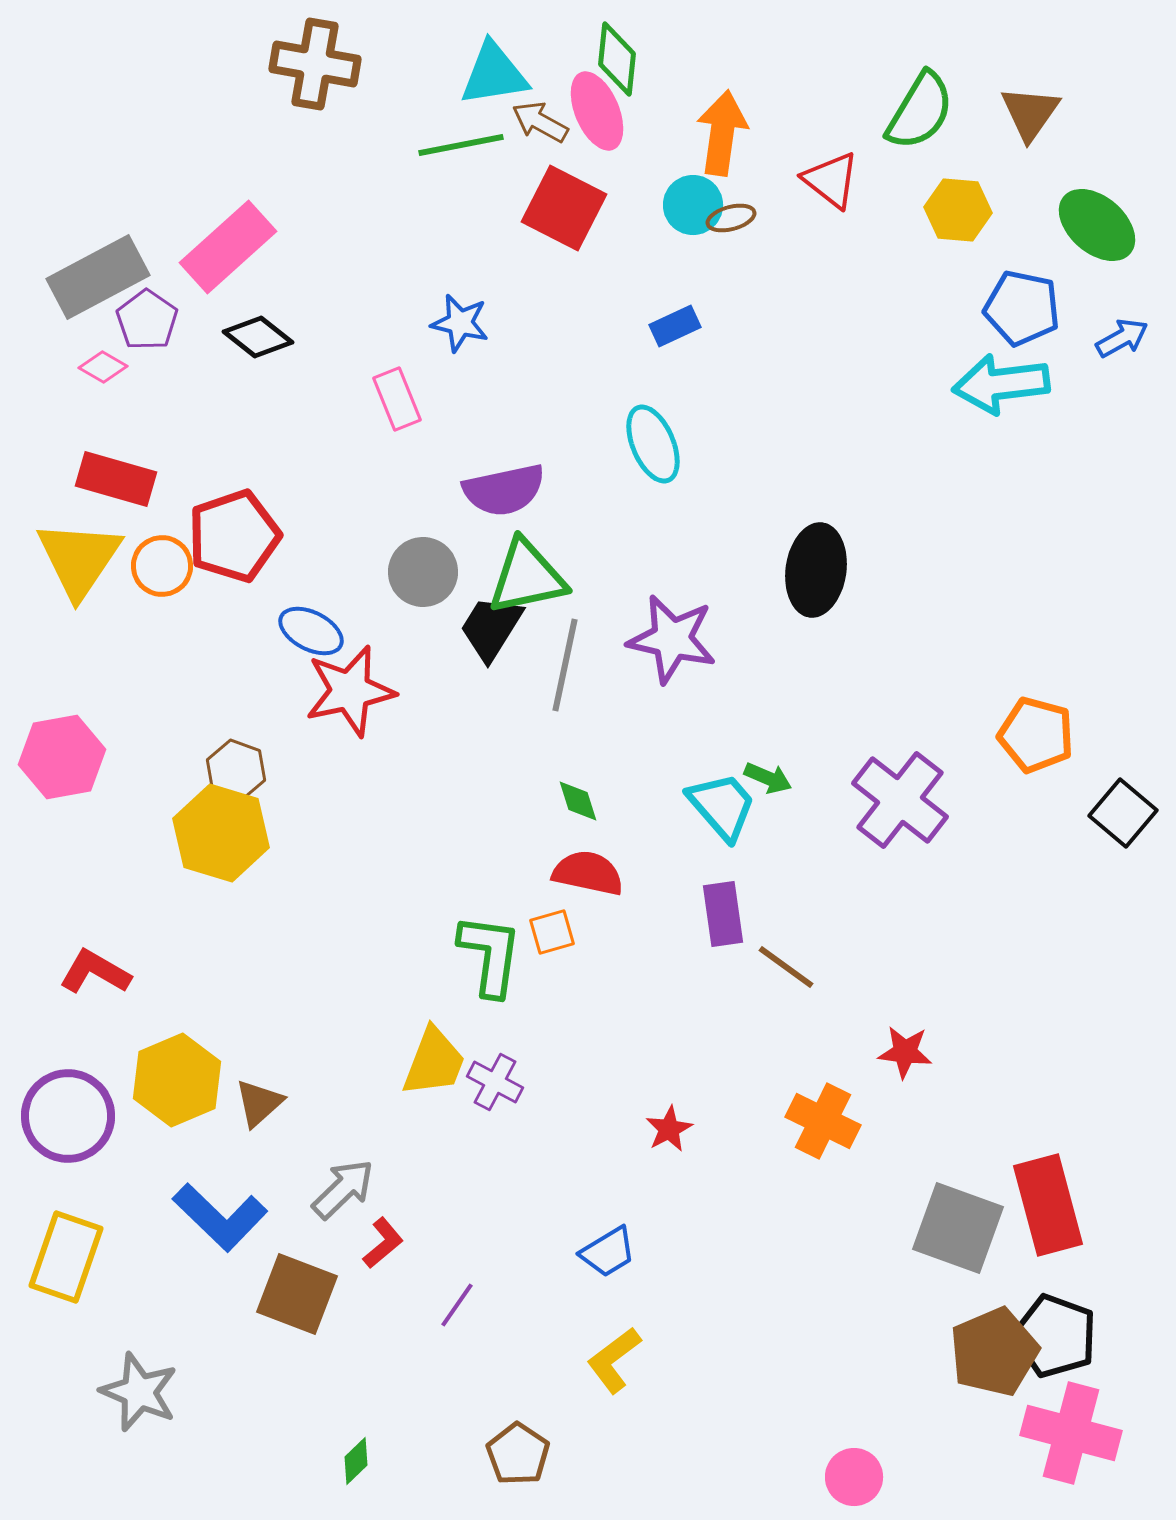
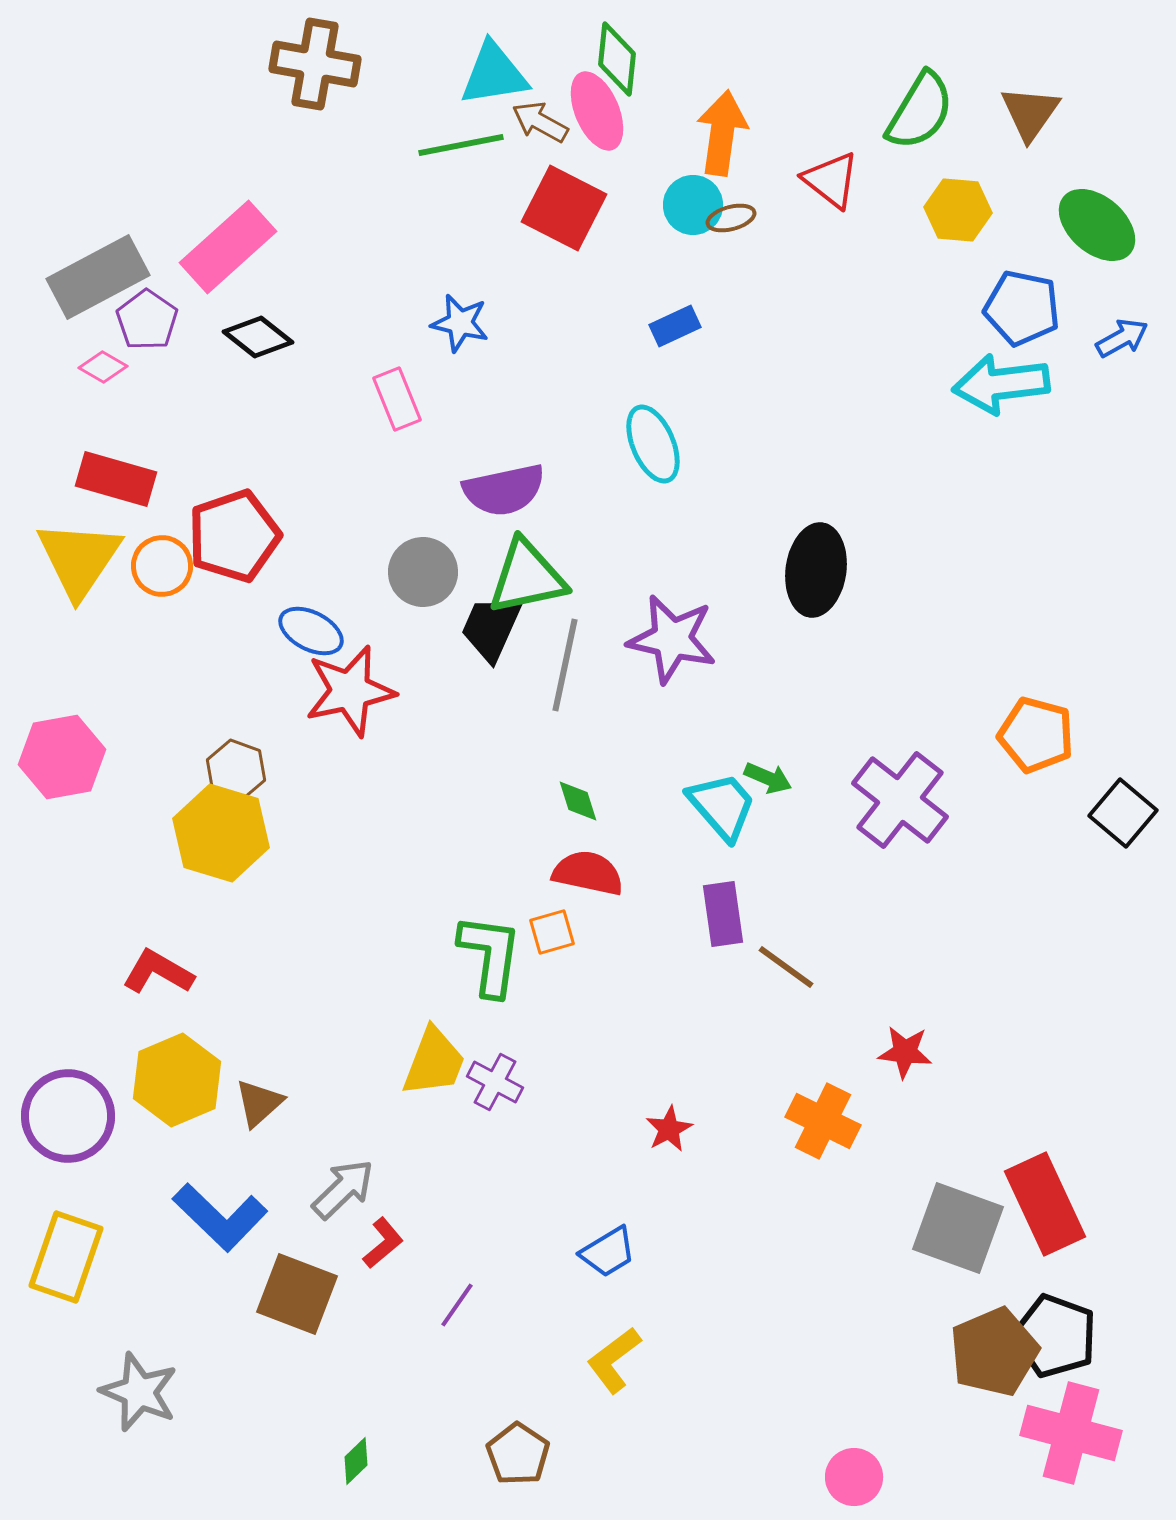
black trapezoid at (491, 628): rotated 8 degrees counterclockwise
red L-shape at (95, 972): moved 63 px right
red rectangle at (1048, 1205): moved 3 px left, 1 px up; rotated 10 degrees counterclockwise
